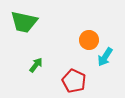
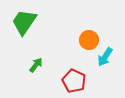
green trapezoid: rotated 112 degrees clockwise
